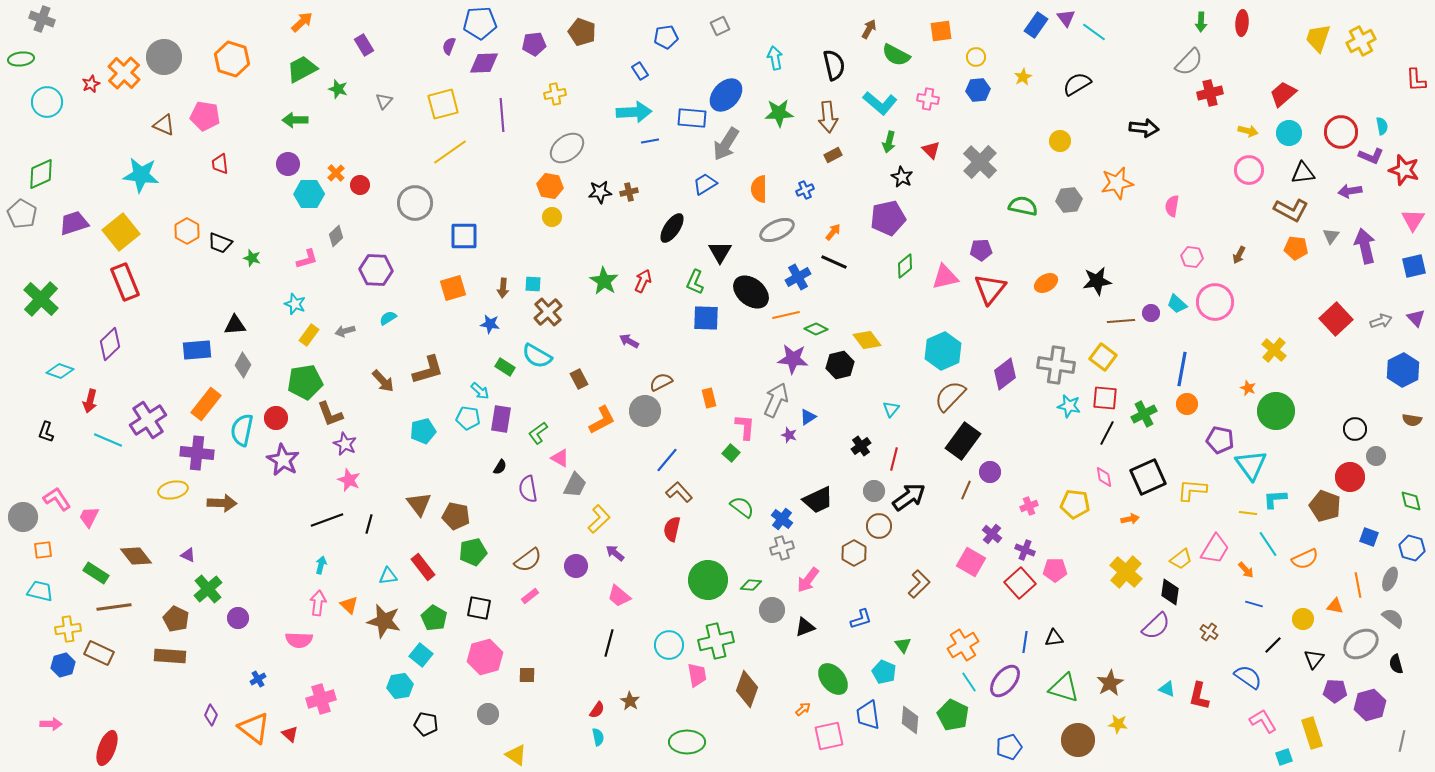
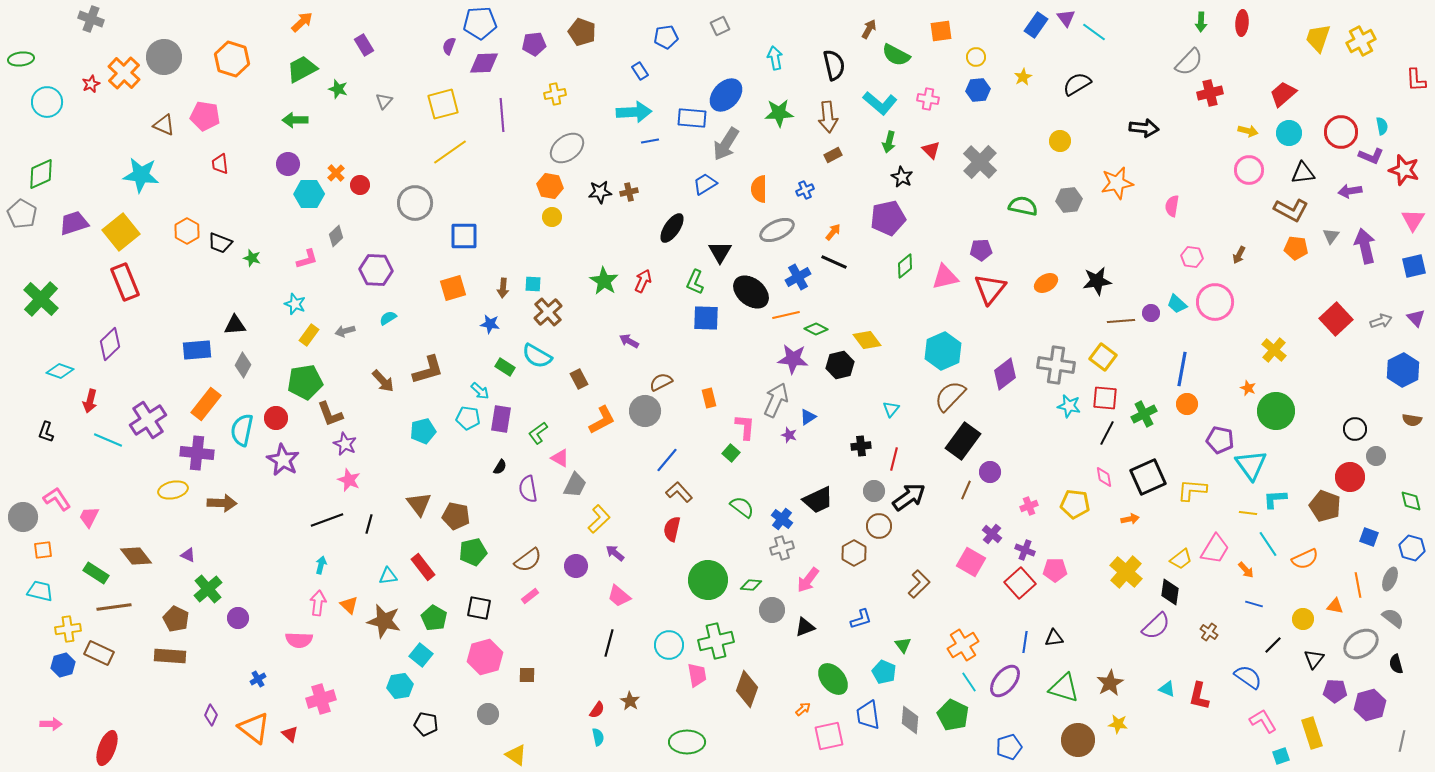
gray cross at (42, 19): moved 49 px right
black cross at (861, 446): rotated 30 degrees clockwise
cyan square at (1284, 757): moved 3 px left, 1 px up
